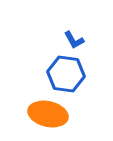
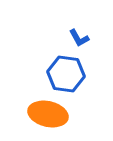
blue L-shape: moved 5 px right, 2 px up
